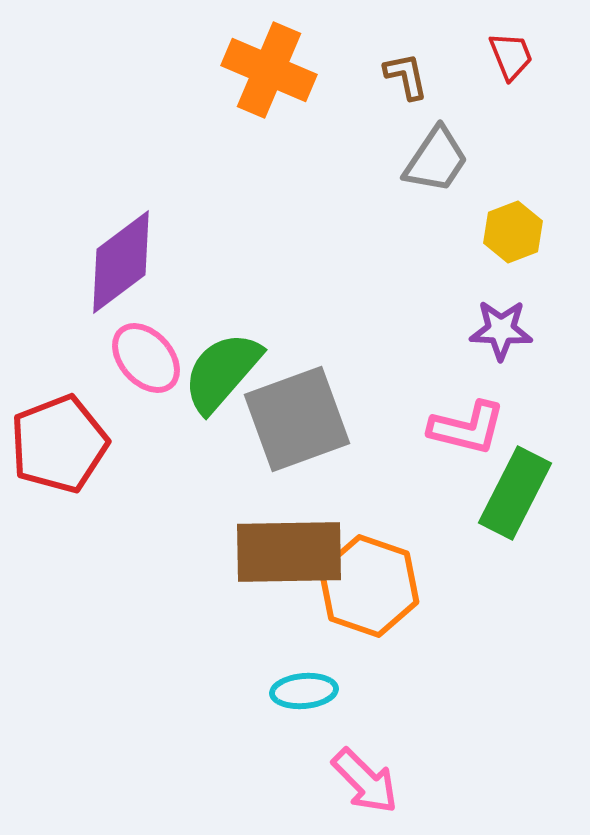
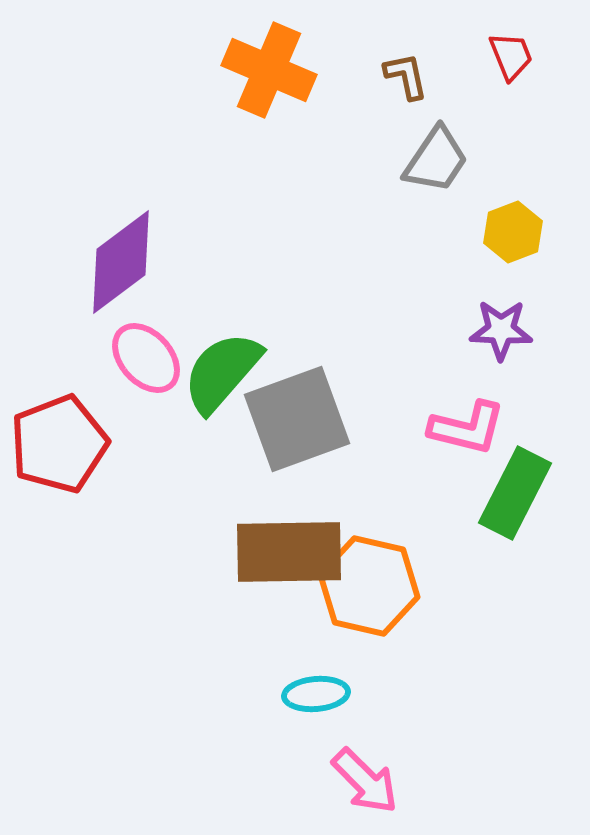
orange hexagon: rotated 6 degrees counterclockwise
cyan ellipse: moved 12 px right, 3 px down
